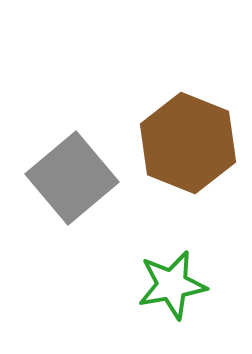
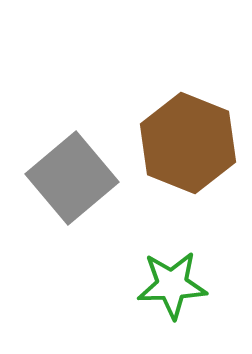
green star: rotated 8 degrees clockwise
